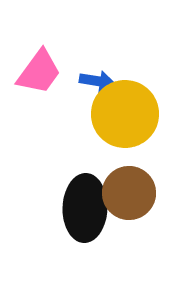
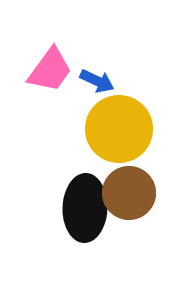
pink trapezoid: moved 11 px right, 2 px up
blue arrow: rotated 16 degrees clockwise
yellow circle: moved 6 px left, 15 px down
